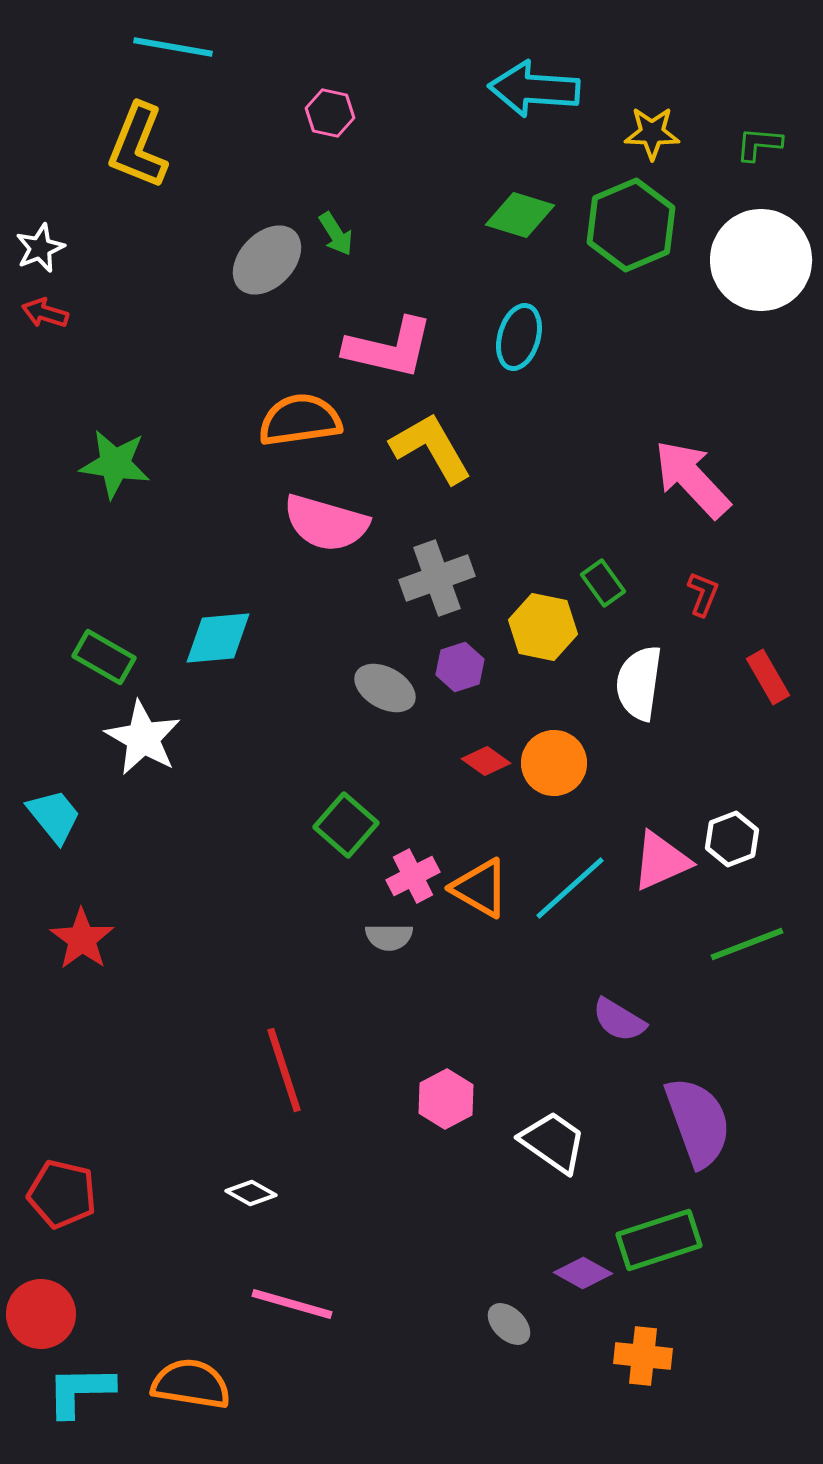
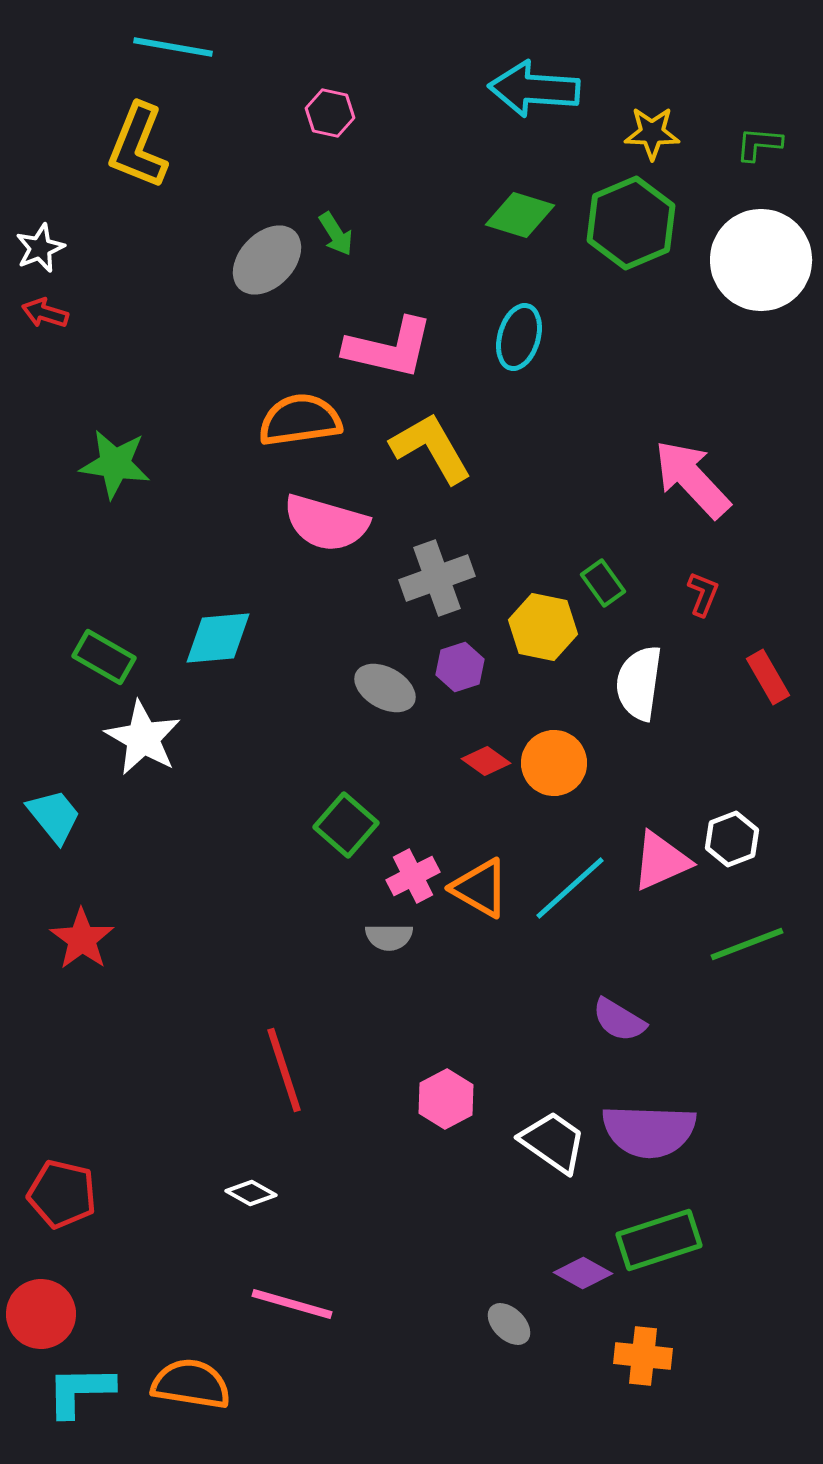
green hexagon at (631, 225): moved 2 px up
purple semicircle at (698, 1122): moved 49 px left, 9 px down; rotated 112 degrees clockwise
